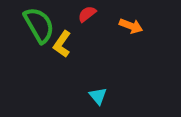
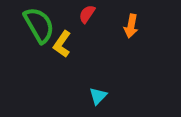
red semicircle: rotated 18 degrees counterclockwise
orange arrow: rotated 80 degrees clockwise
cyan triangle: rotated 24 degrees clockwise
